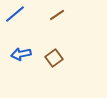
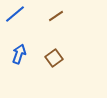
brown line: moved 1 px left, 1 px down
blue arrow: moved 2 px left; rotated 120 degrees clockwise
